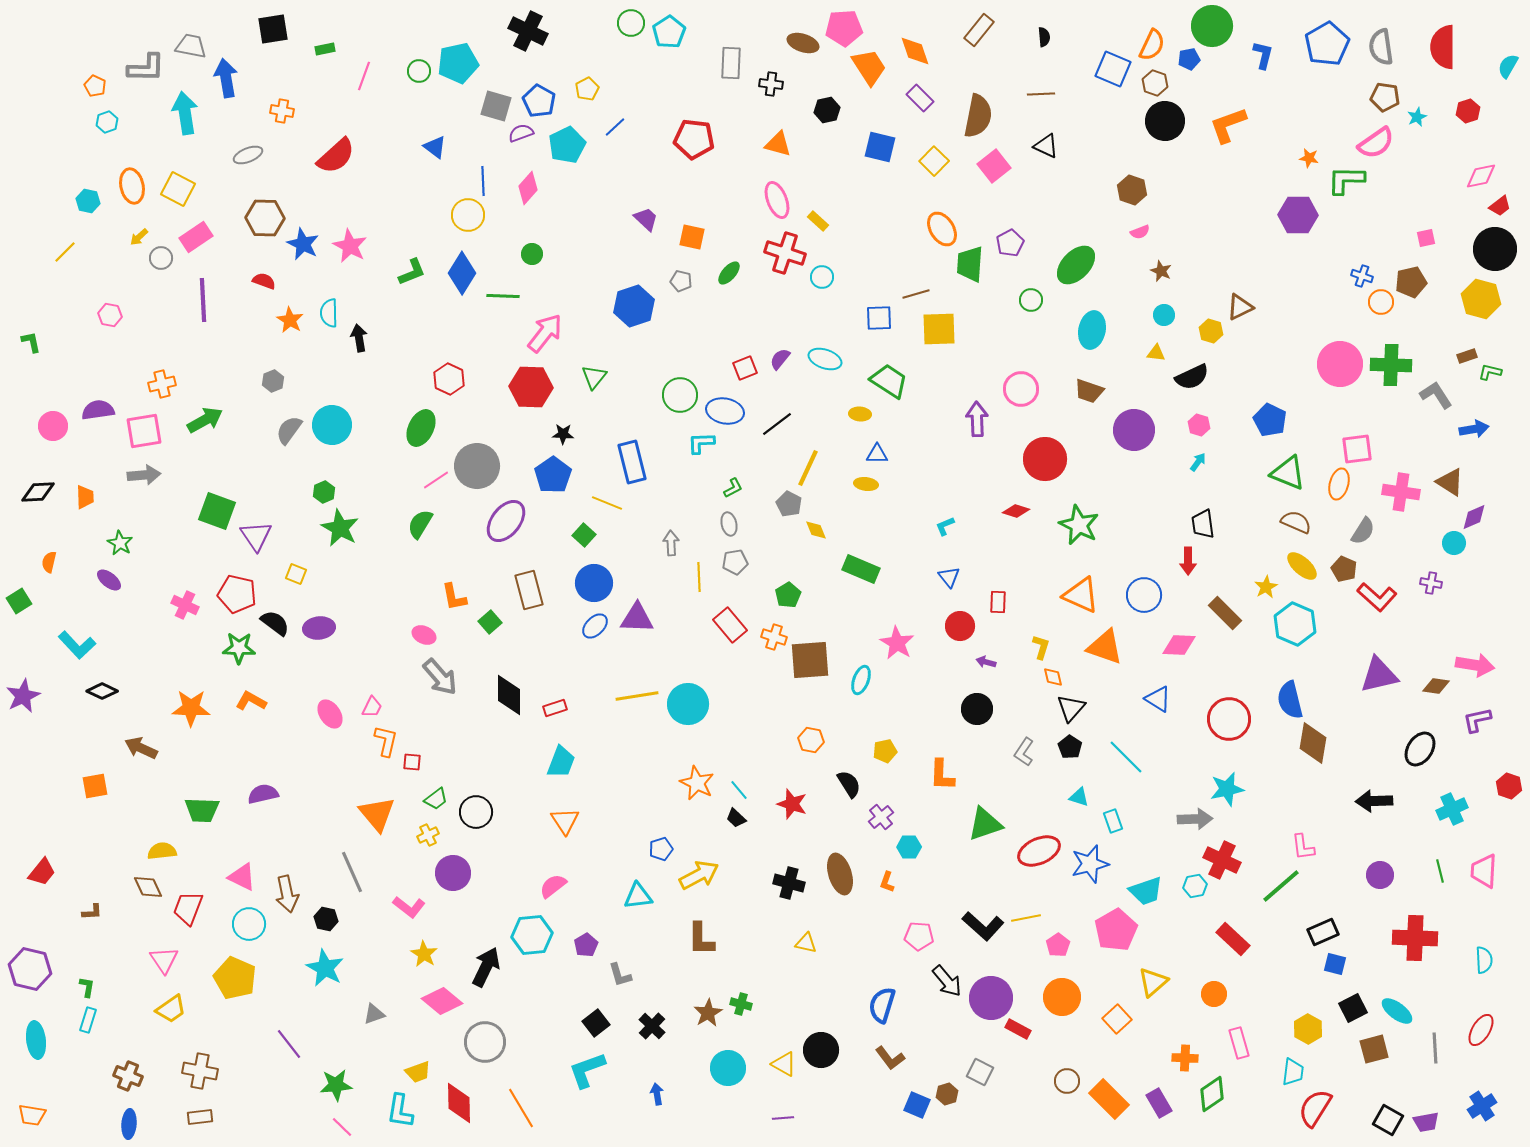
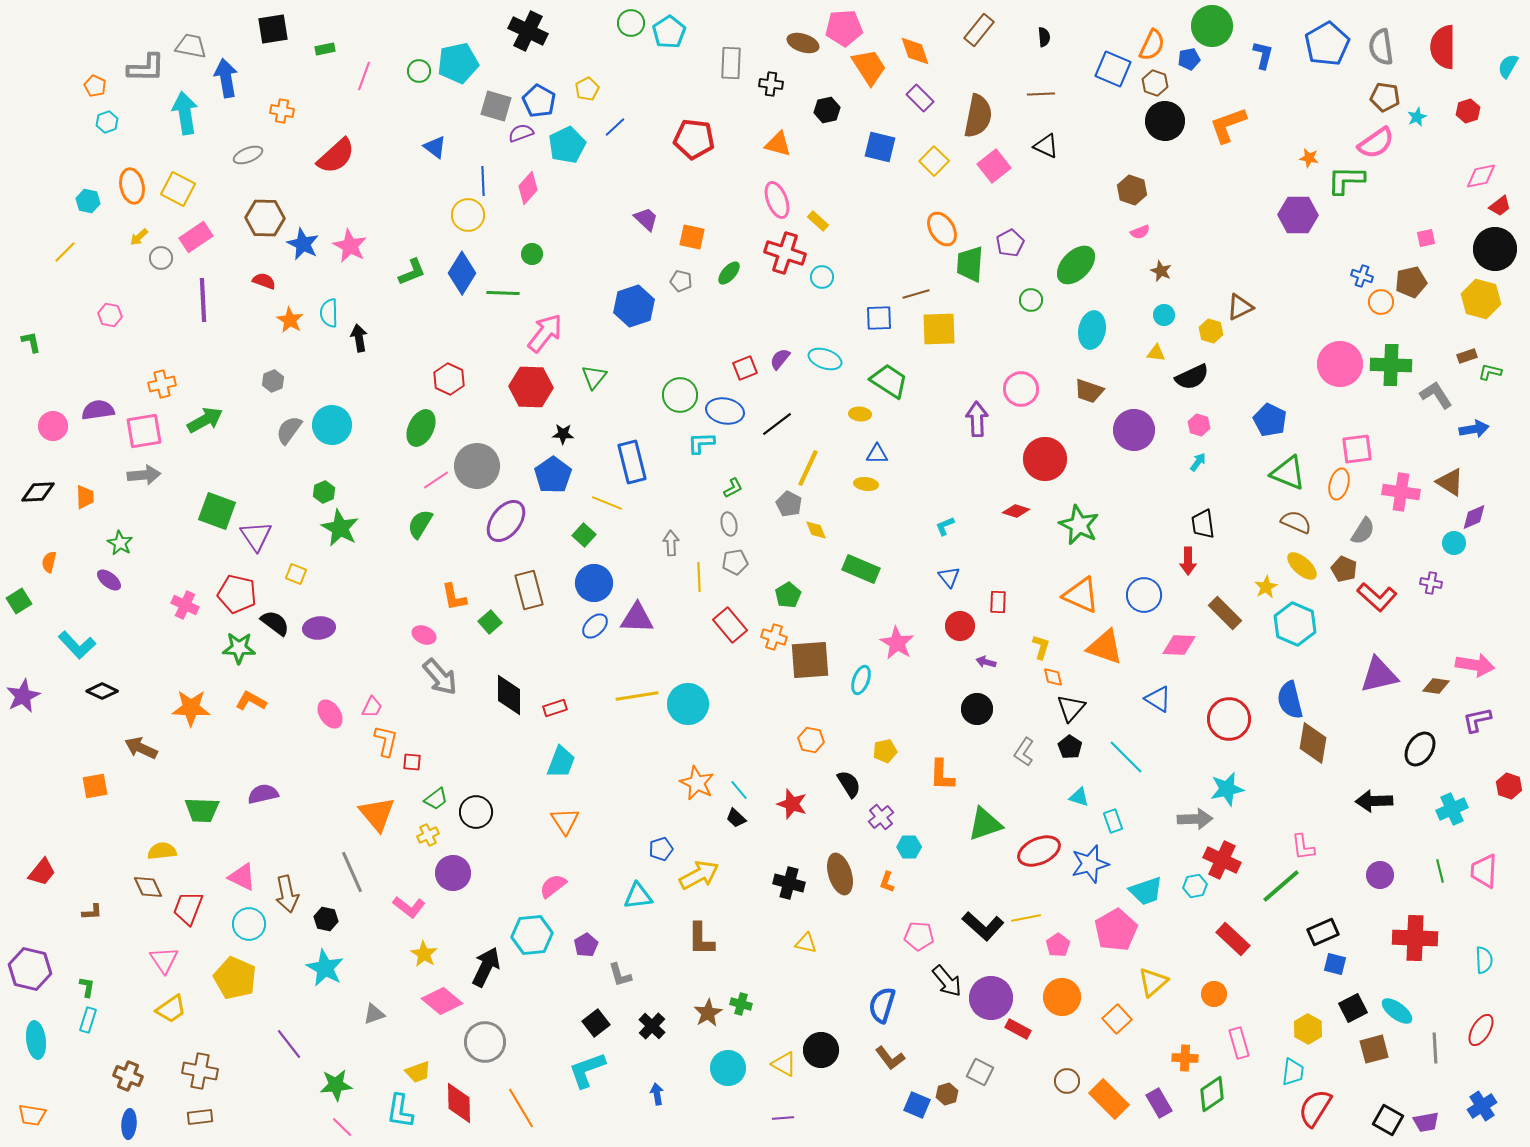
green line at (503, 296): moved 3 px up
